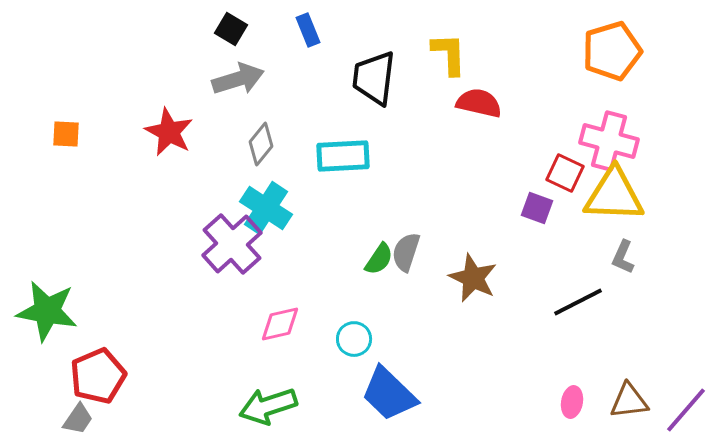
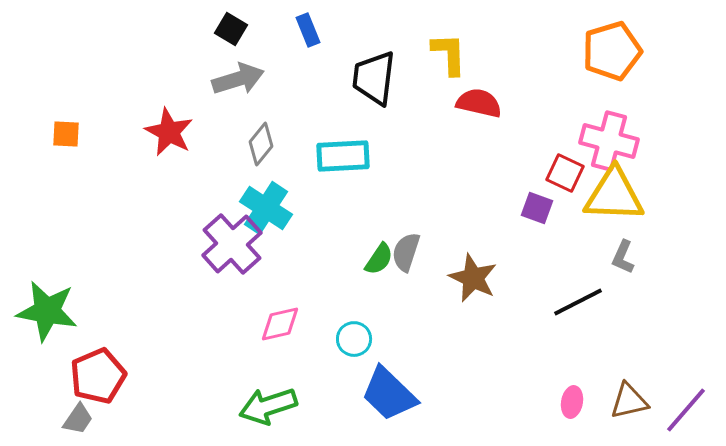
brown triangle: rotated 6 degrees counterclockwise
